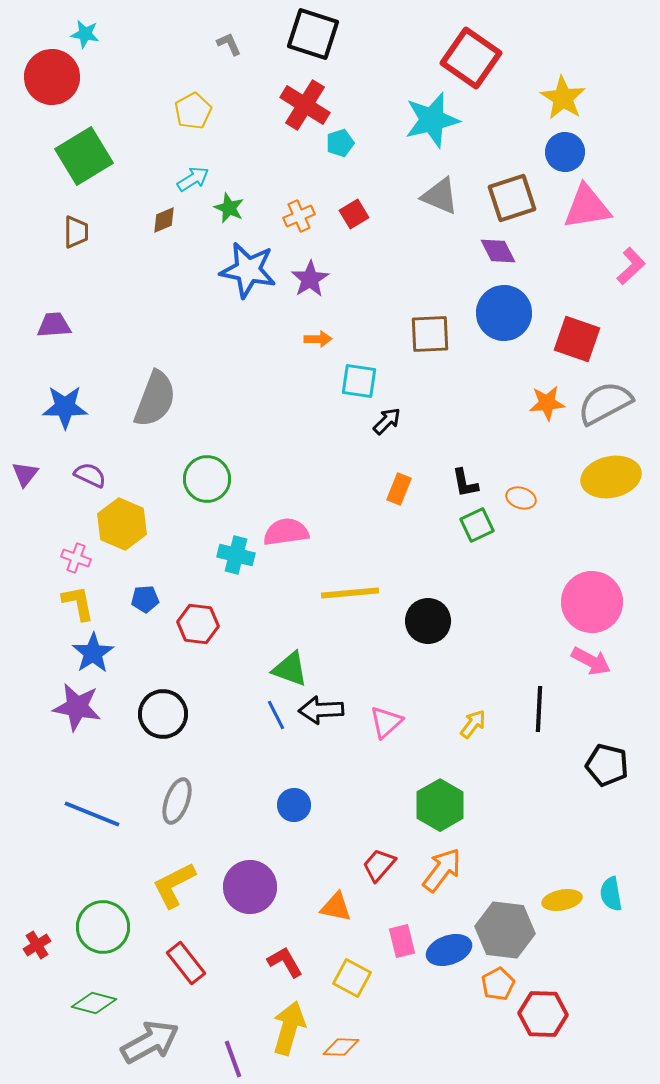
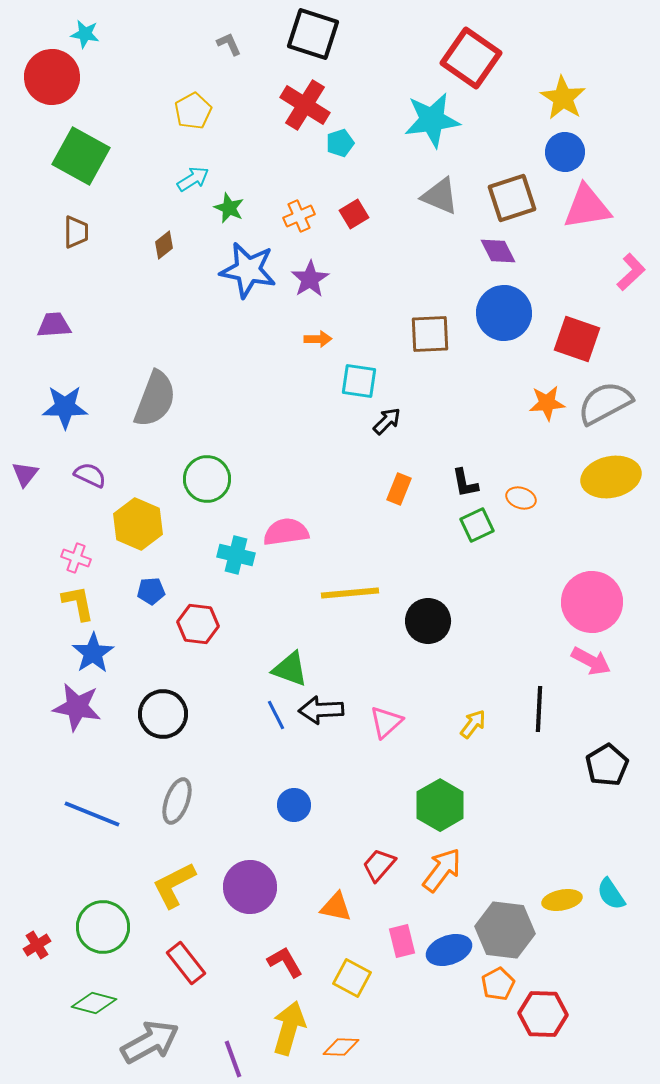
cyan star at (432, 120): rotated 6 degrees clockwise
green square at (84, 156): moved 3 px left; rotated 30 degrees counterclockwise
brown diamond at (164, 220): moved 25 px down; rotated 16 degrees counterclockwise
pink L-shape at (631, 266): moved 6 px down
yellow hexagon at (122, 524): moved 16 px right
blue pentagon at (145, 599): moved 6 px right, 8 px up
black pentagon at (607, 765): rotated 27 degrees clockwise
cyan semicircle at (611, 894): rotated 24 degrees counterclockwise
